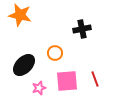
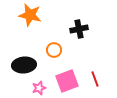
orange star: moved 10 px right
black cross: moved 3 px left
orange circle: moved 1 px left, 3 px up
black ellipse: rotated 40 degrees clockwise
pink square: rotated 15 degrees counterclockwise
